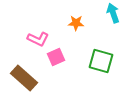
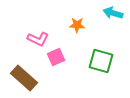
cyan arrow: rotated 54 degrees counterclockwise
orange star: moved 1 px right, 2 px down
